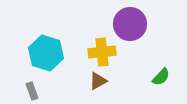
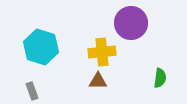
purple circle: moved 1 px right, 1 px up
cyan hexagon: moved 5 px left, 6 px up
green semicircle: moved 1 px left, 1 px down; rotated 36 degrees counterclockwise
brown triangle: rotated 30 degrees clockwise
